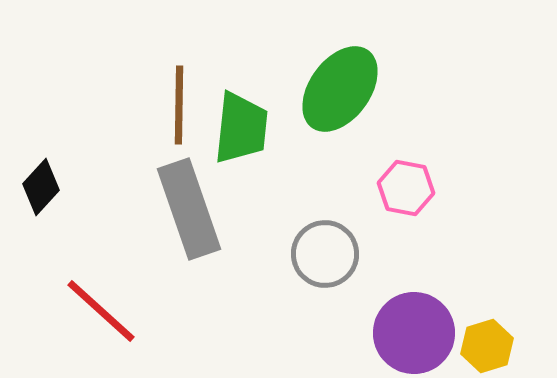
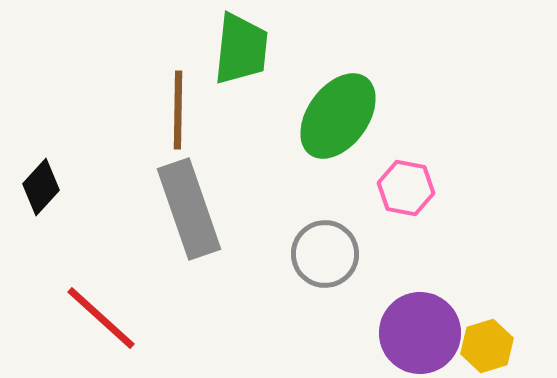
green ellipse: moved 2 px left, 27 px down
brown line: moved 1 px left, 5 px down
green trapezoid: moved 79 px up
red line: moved 7 px down
purple circle: moved 6 px right
